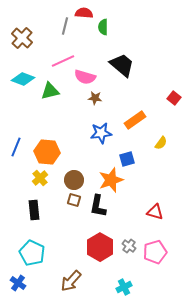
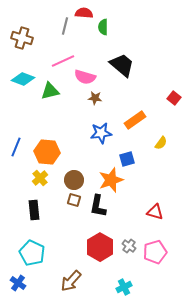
brown cross: rotated 25 degrees counterclockwise
